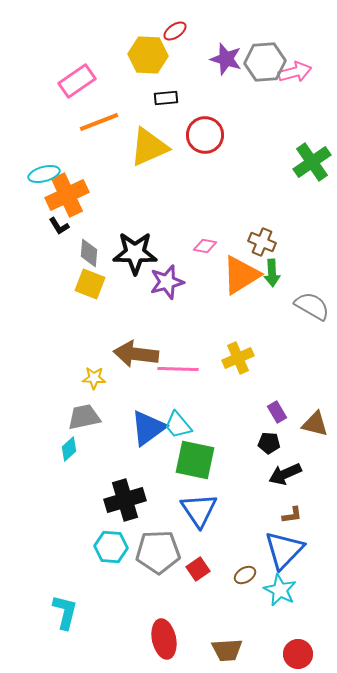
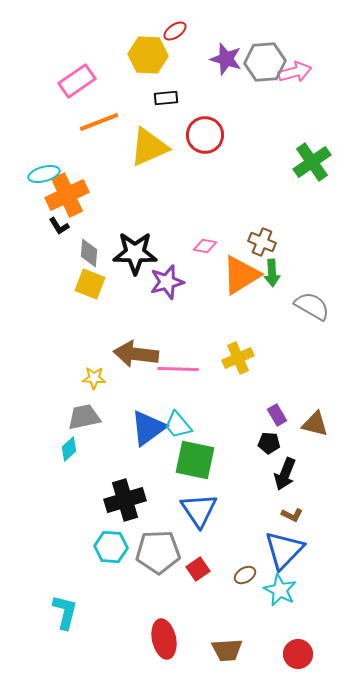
purple rectangle at (277, 412): moved 3 px down
black arrow at (285, 474): rotated 44 degrees counterclockwise
brown L-shape at (292, 515): rotated 35 degrees clockwise
